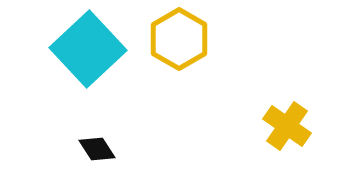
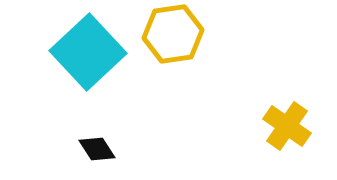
yellow hexagon: moved 6 px left, 5 px up; rotated 22 degrees clockwise
cyan square: moved 3 px down
